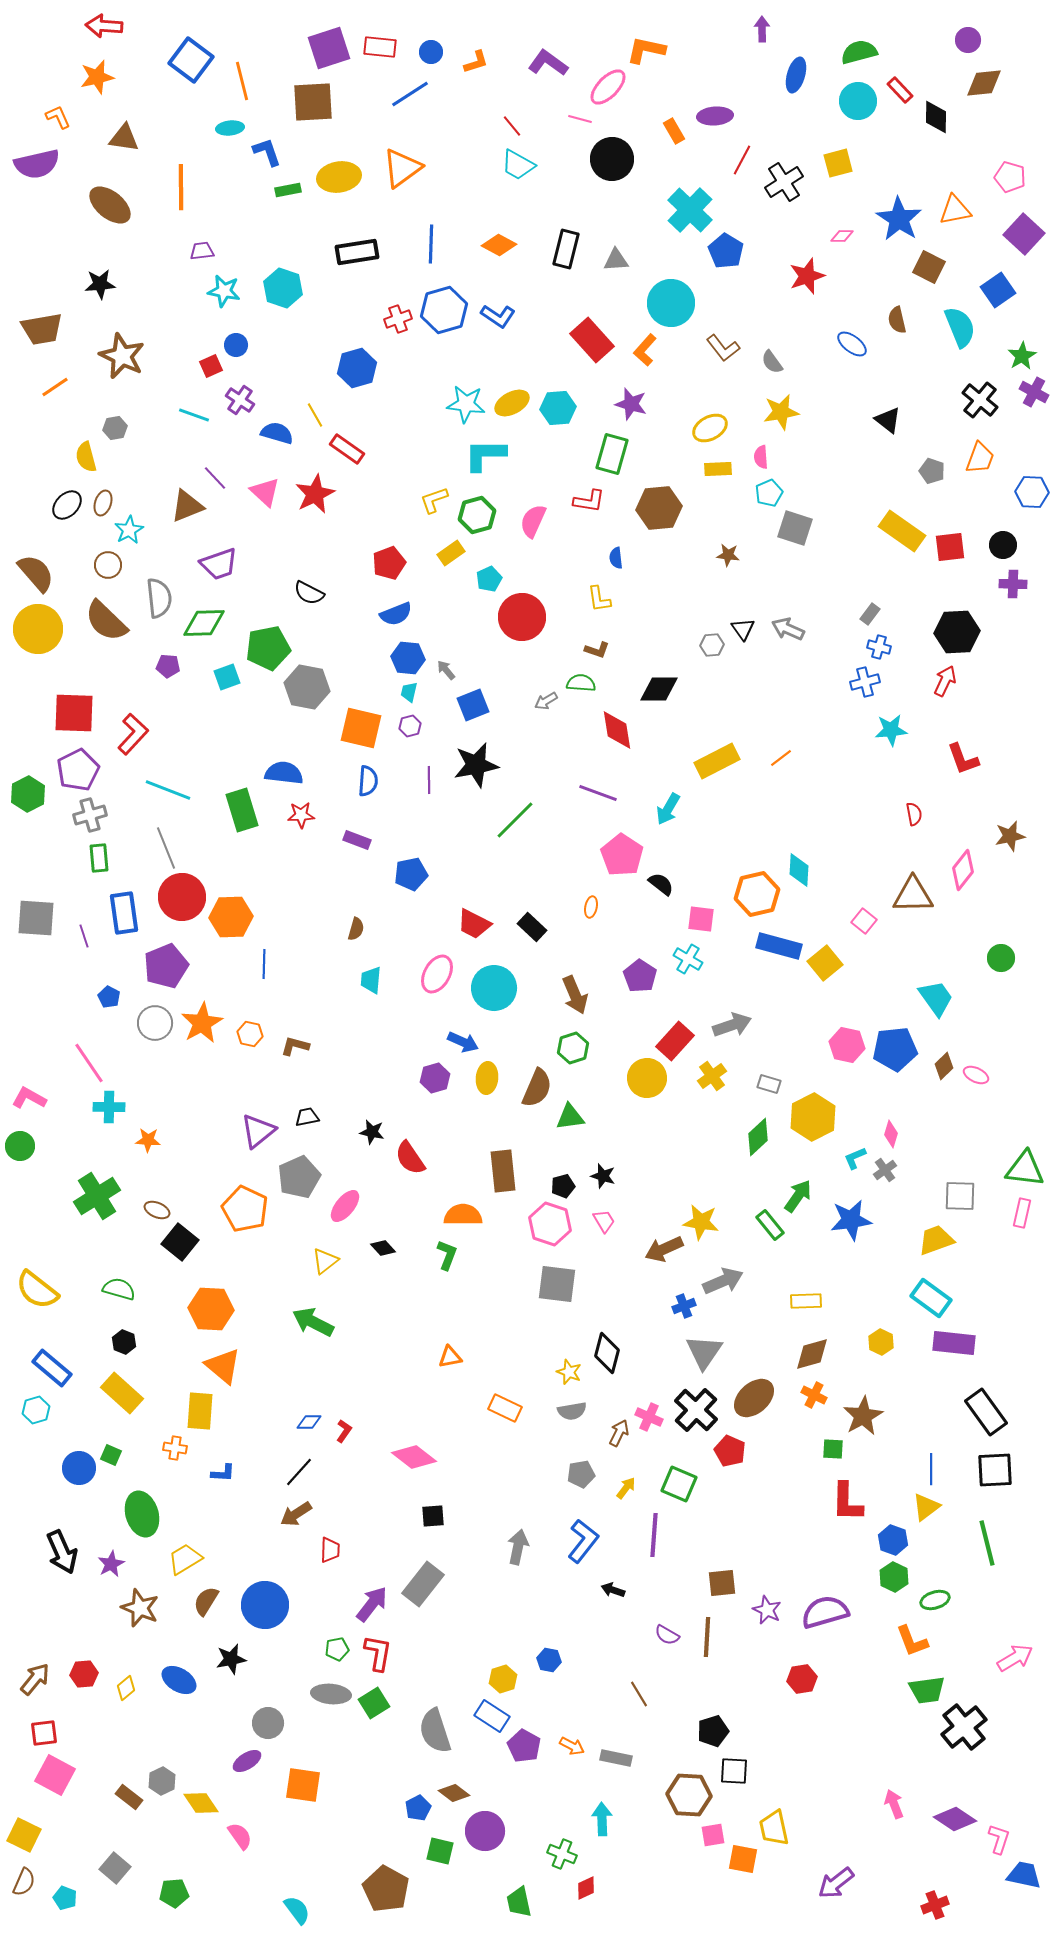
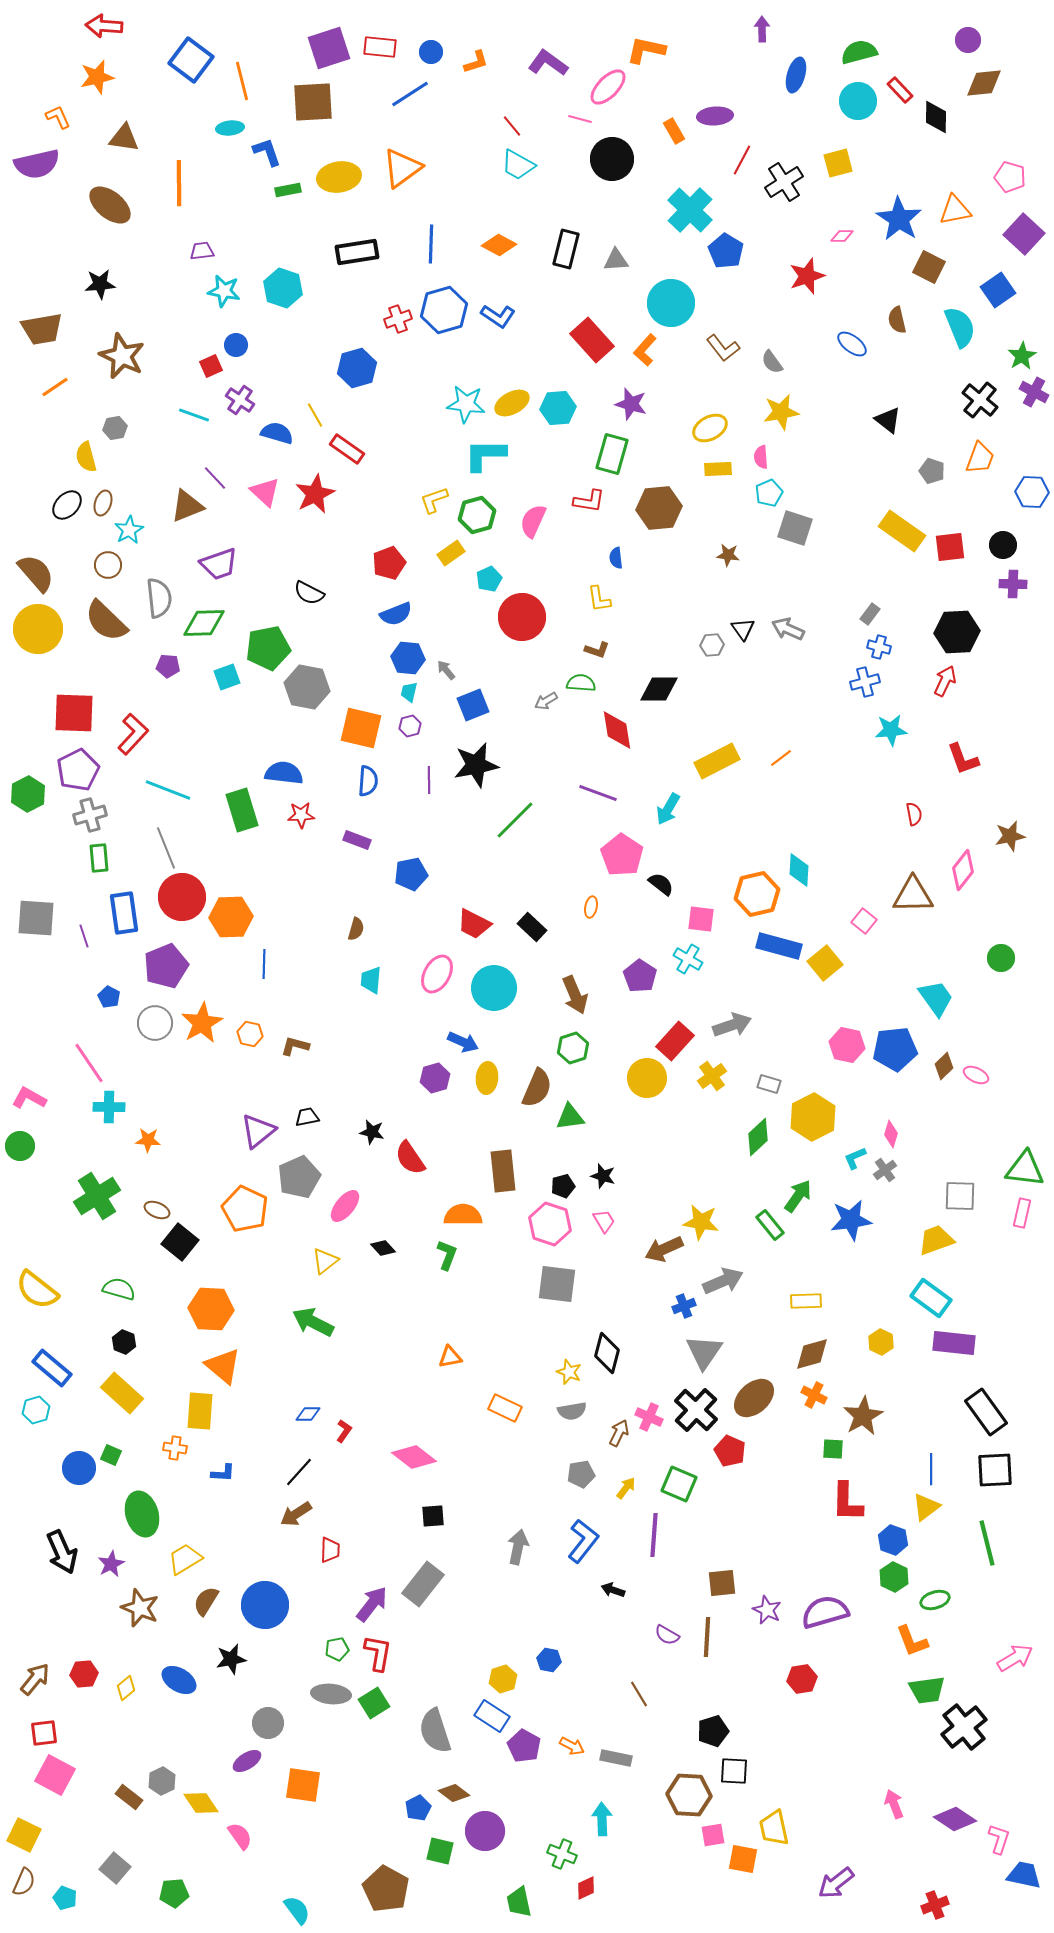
orange line at (181, 187): moved 2 px left, 4 px up
blue diamond at (309, 1422): moved 1 px left, 8 px up
